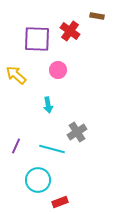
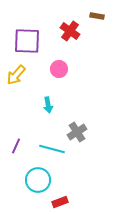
purple square: moved 10 px left, 2 px down
pink circle: moved 1 px right, 1 px up
yellow arrow: rotated 90 degrees counterclockwise
